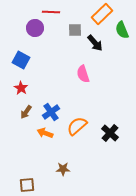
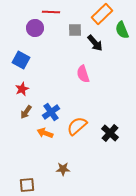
red star: moved 1 px right, 1 px down; rotated 16 degrees clockwise
